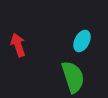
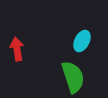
red arrow: moved 1 px left, 4 px down; rotated 10 degrees clockwise
